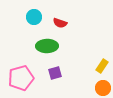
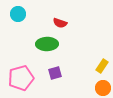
cyan circle: moved 16 px left, 3 px up
green ellipse: moved 2 px up
